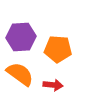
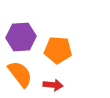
orange pentagon: moved 1 px down
orange semicircle: rotated 16 degrees clockwise
